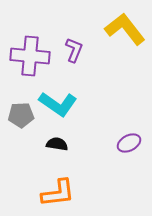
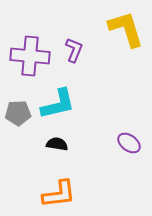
yellow L-shape: moved 1 px right; rotated 21 degrees clockwise
cyan L-shape: rotated 48 degrees counterclockwise
gray pentagon: moved 3 px left, 2 px up
purple ellipse: rotated 65 degrees clockwise
orange L-shape: moved 1 px right, 1 px down
